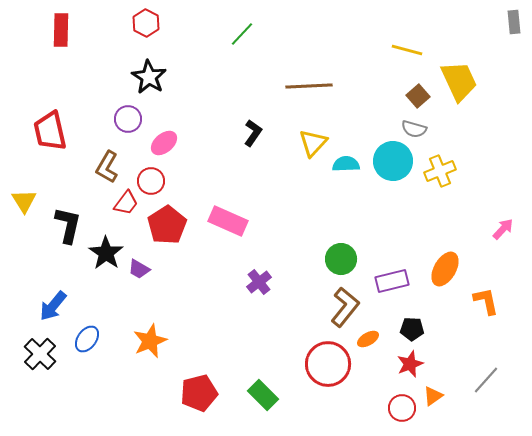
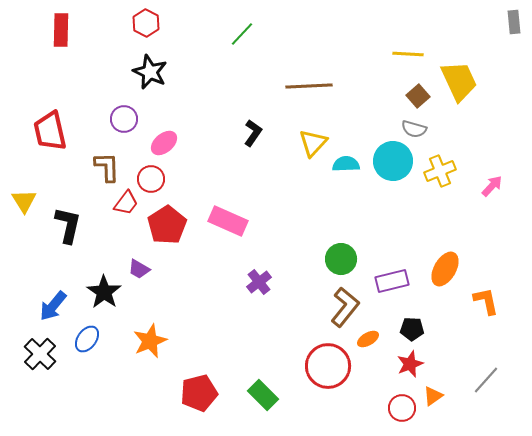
yellow line at (407, 50): moved 1 px right, 4 px down; rotated 12 degrees counterclockwise
black star at (149, 77): moved 1 px right, 5 px up; rotated 8 degrees counterclockwise
purple circle at (128, 119): moved 4 px left
brown L-shape at (107, 167): rotated 148 degrees clockwise
red circle at (151, 181): moved 2 px up
pink arrow at (503, 229): moved 11 px left, 43 px up
black star at (106, 253): moved 2 px left, 39 px down
red circle at (328, 364): moved 2 px down
